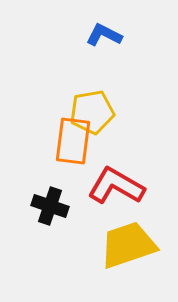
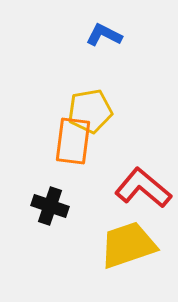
yellow pentagon: moved 2 px left, 1 px up
red L-shape: moved 27 px right, 2 px down; rotated 10 degrees clockwise
